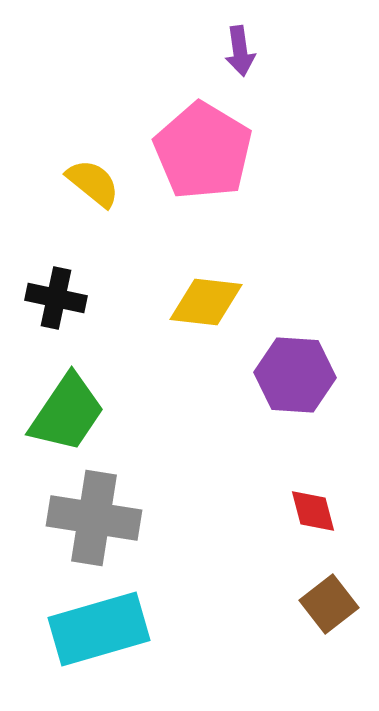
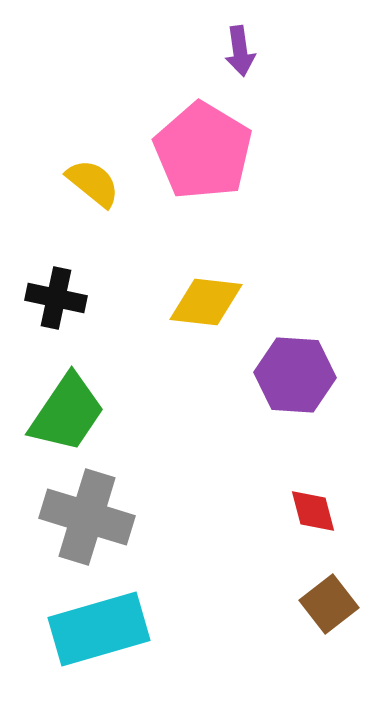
gray cross: moved 7 px left, 1 px up; rotated 8 degrees clockwise
